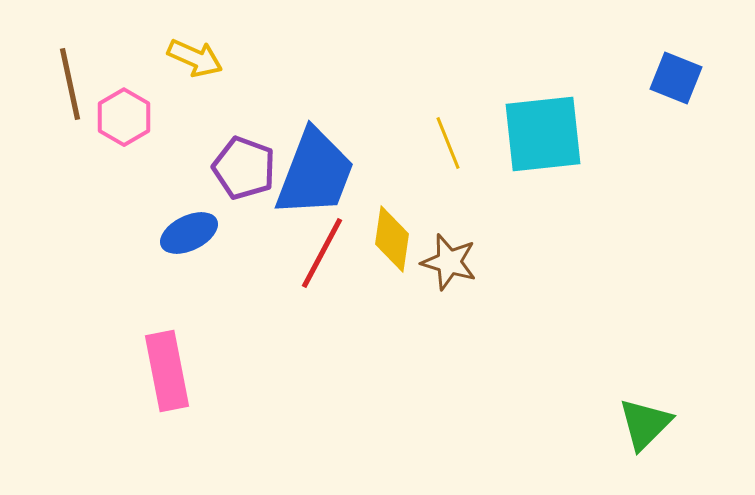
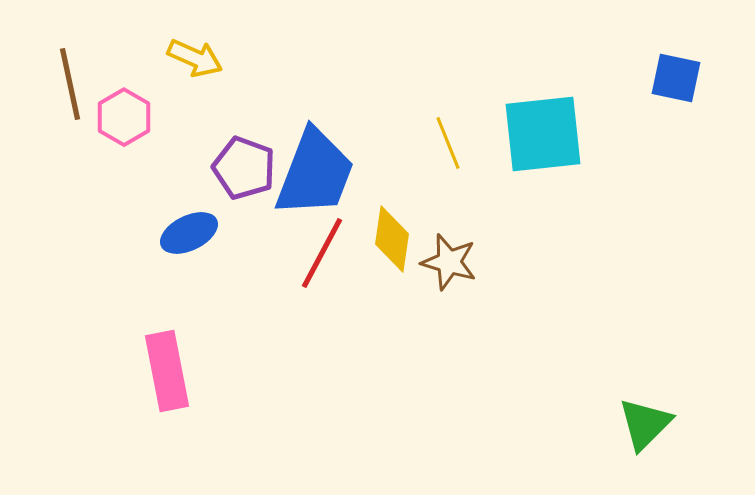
blue square: rotated 10 degrees counterclockwise
